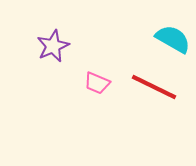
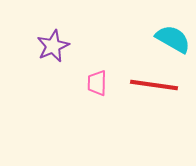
pink trapezoid: rotated 68 degrees clockwise
red line: moved 2 px up; rotated 18 degrees counterclockwise
